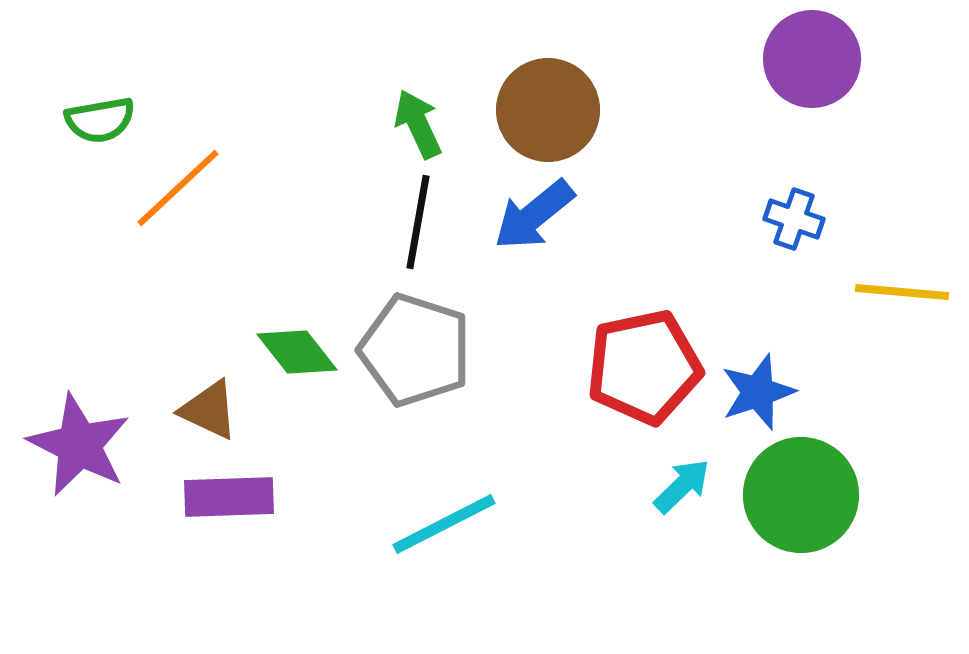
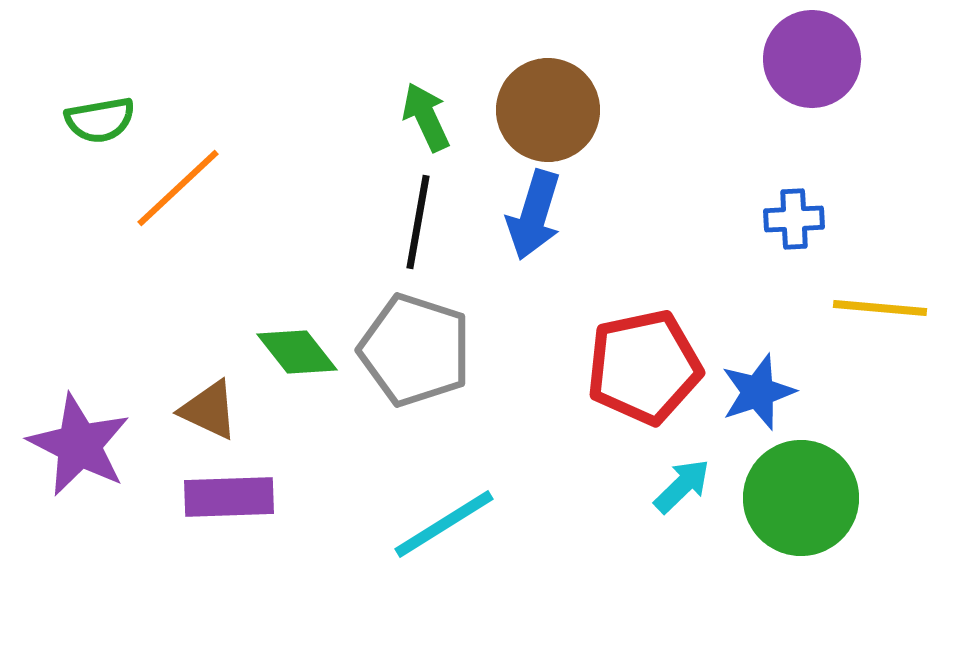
green arrow: moved 8 px right, 7 px up
blue arrow: rotated 34 degrees counterclockwise
blue cross: rotated 22 degrees counterclockwise
yellow line: moved 22 px left, 16 px down
green circle: moved 3 px down
cyan line: rotated 5 degrees counterclockwise
